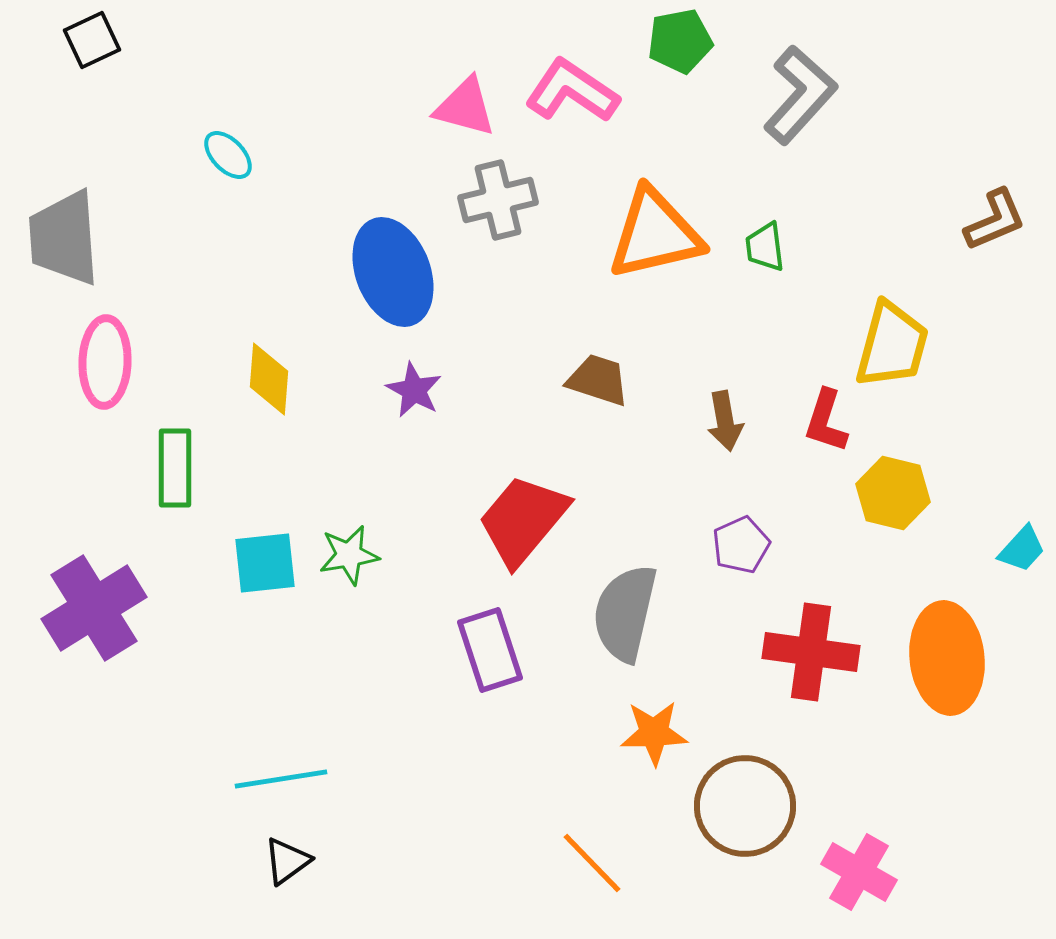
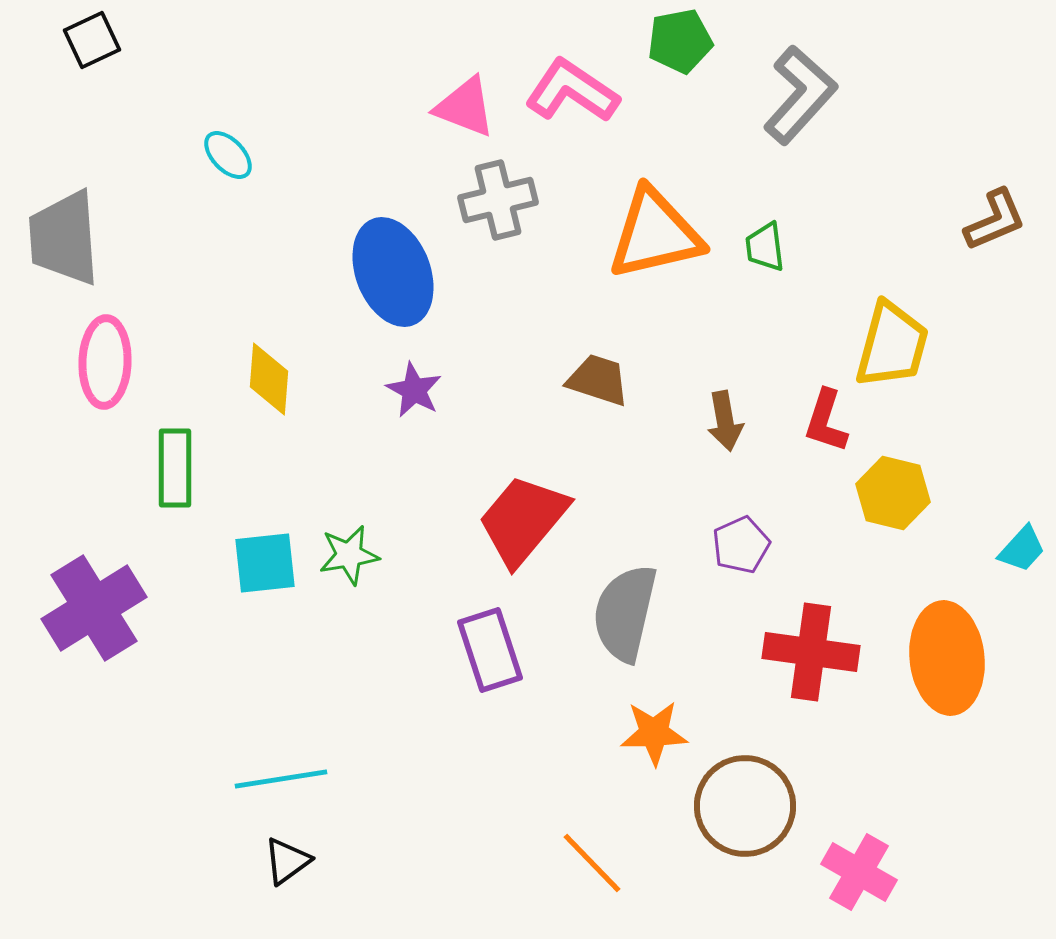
pink triangle: rotated 6 degrees clockwise
